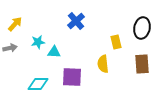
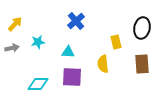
gray arrow: moved 2 px right
cyan triangle: moved 14 px right
